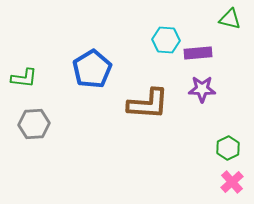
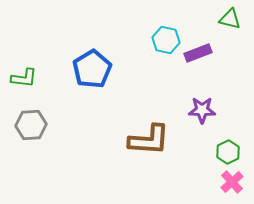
cyan hexagon: rotated 8 degrees clockwise
purple rectangle: rotated 16 degrees counterclockwise
purple star: moved 21 px down
brown L-shape: moved 1 px right, 36 px down
gray hexagon: moved 3 px left, 1 px down
green hexagon: moved 4 px down
